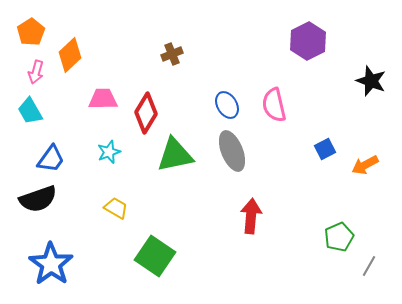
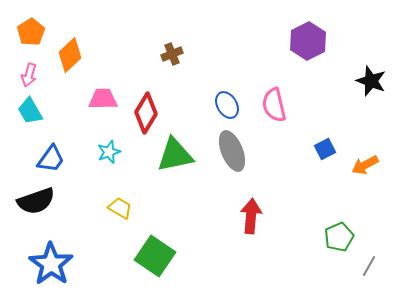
pink arrow: moved 7 px left, 3 px down
black semicircle: moved 2 px left, 2 px down
yellow trapezoid: moved 4 px right
